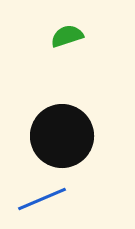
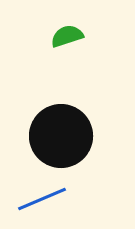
black circle: moved 1 px left
